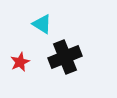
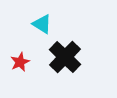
black cross: rotated 24 degrees counterclockwise
